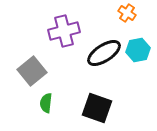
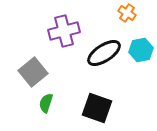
cyan hexagon: moved 3 px right
gray square: moved 1 px right, 1 px down
green semicircle: rotated 12 degrees clockwise
